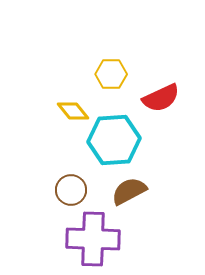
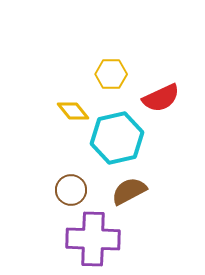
cyan hexagon: moved 3 px right, 2 px up; rotated 9 degrees counterclockwise
